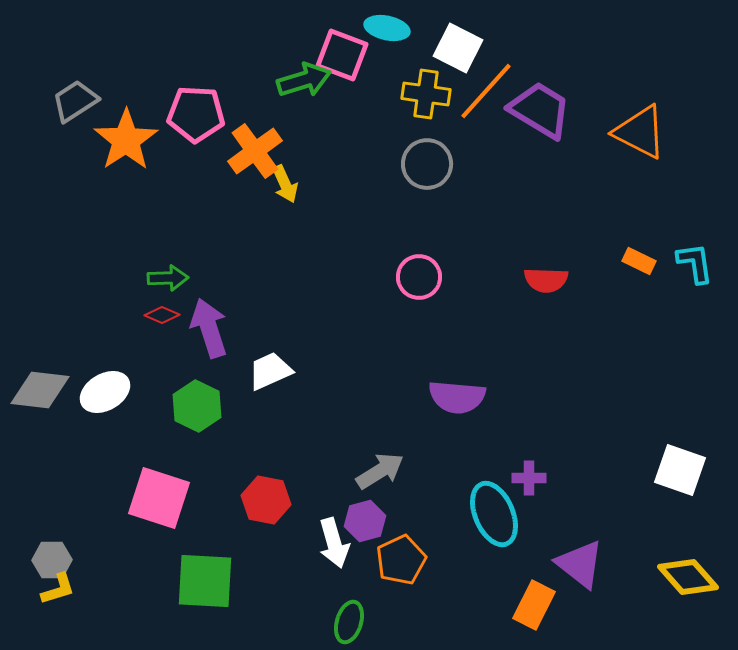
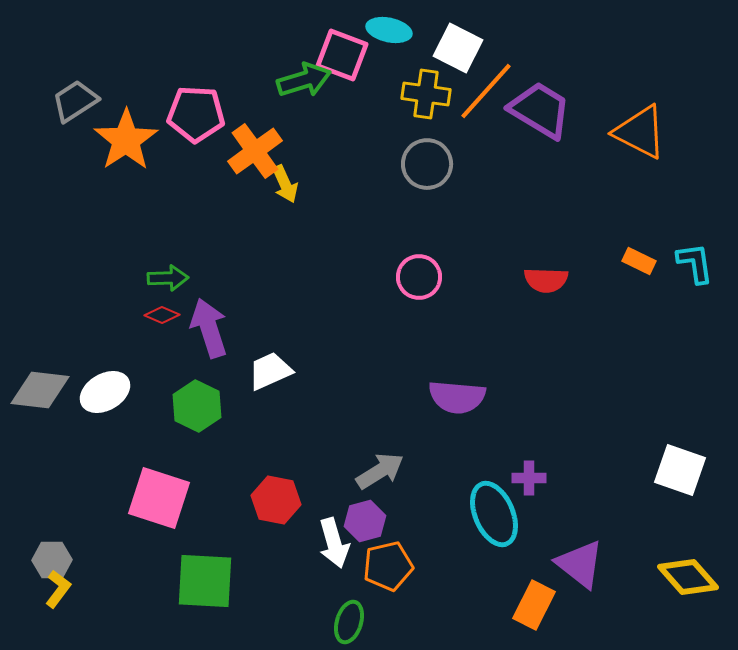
cyan ellipse at (387, 28): moved 2 px right, 2 px down
red hexagon at (266, 500): moved 10 px right
orange pentagon at (401, 560): moved 13 px left, 6 px down; rotated 12 degrees clockwise
yellow L-shape at (58, 589): rotated 36 degrees counterclockwise
